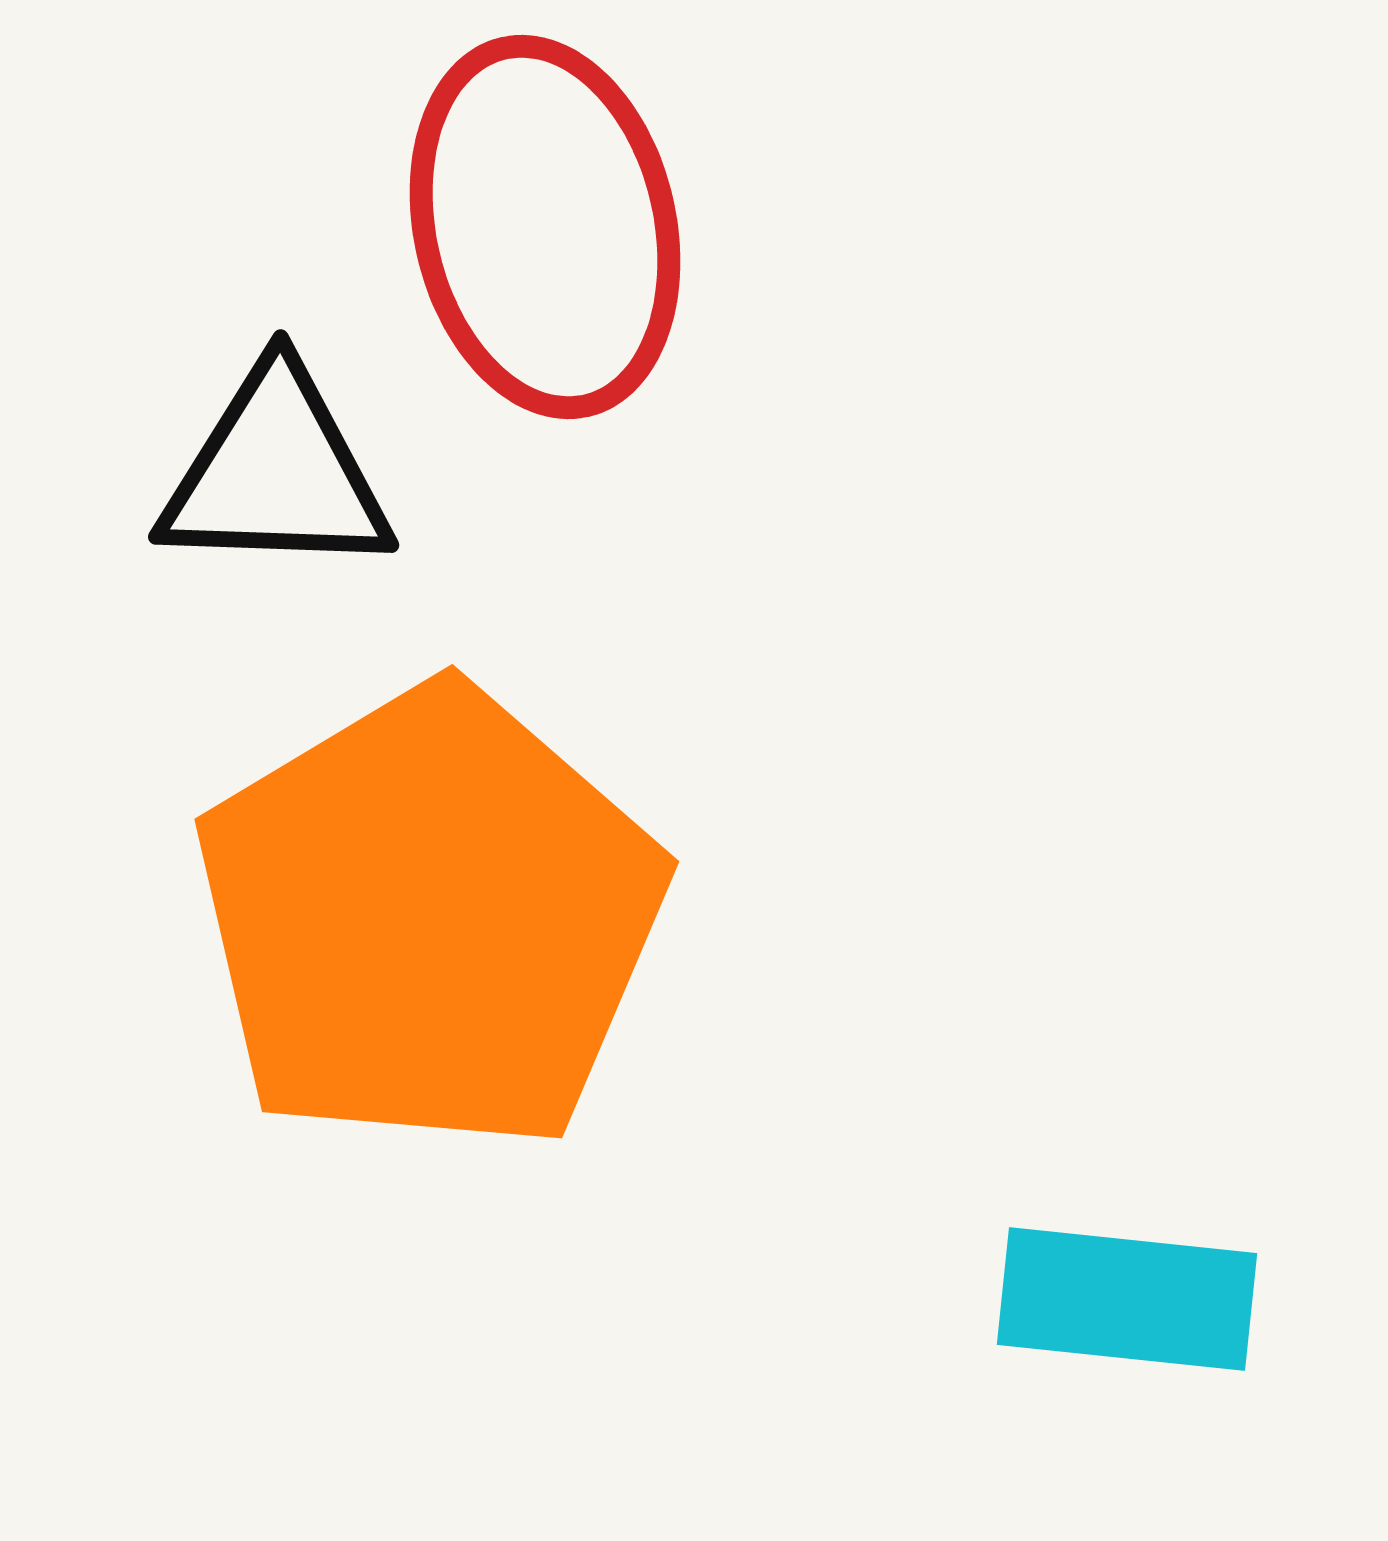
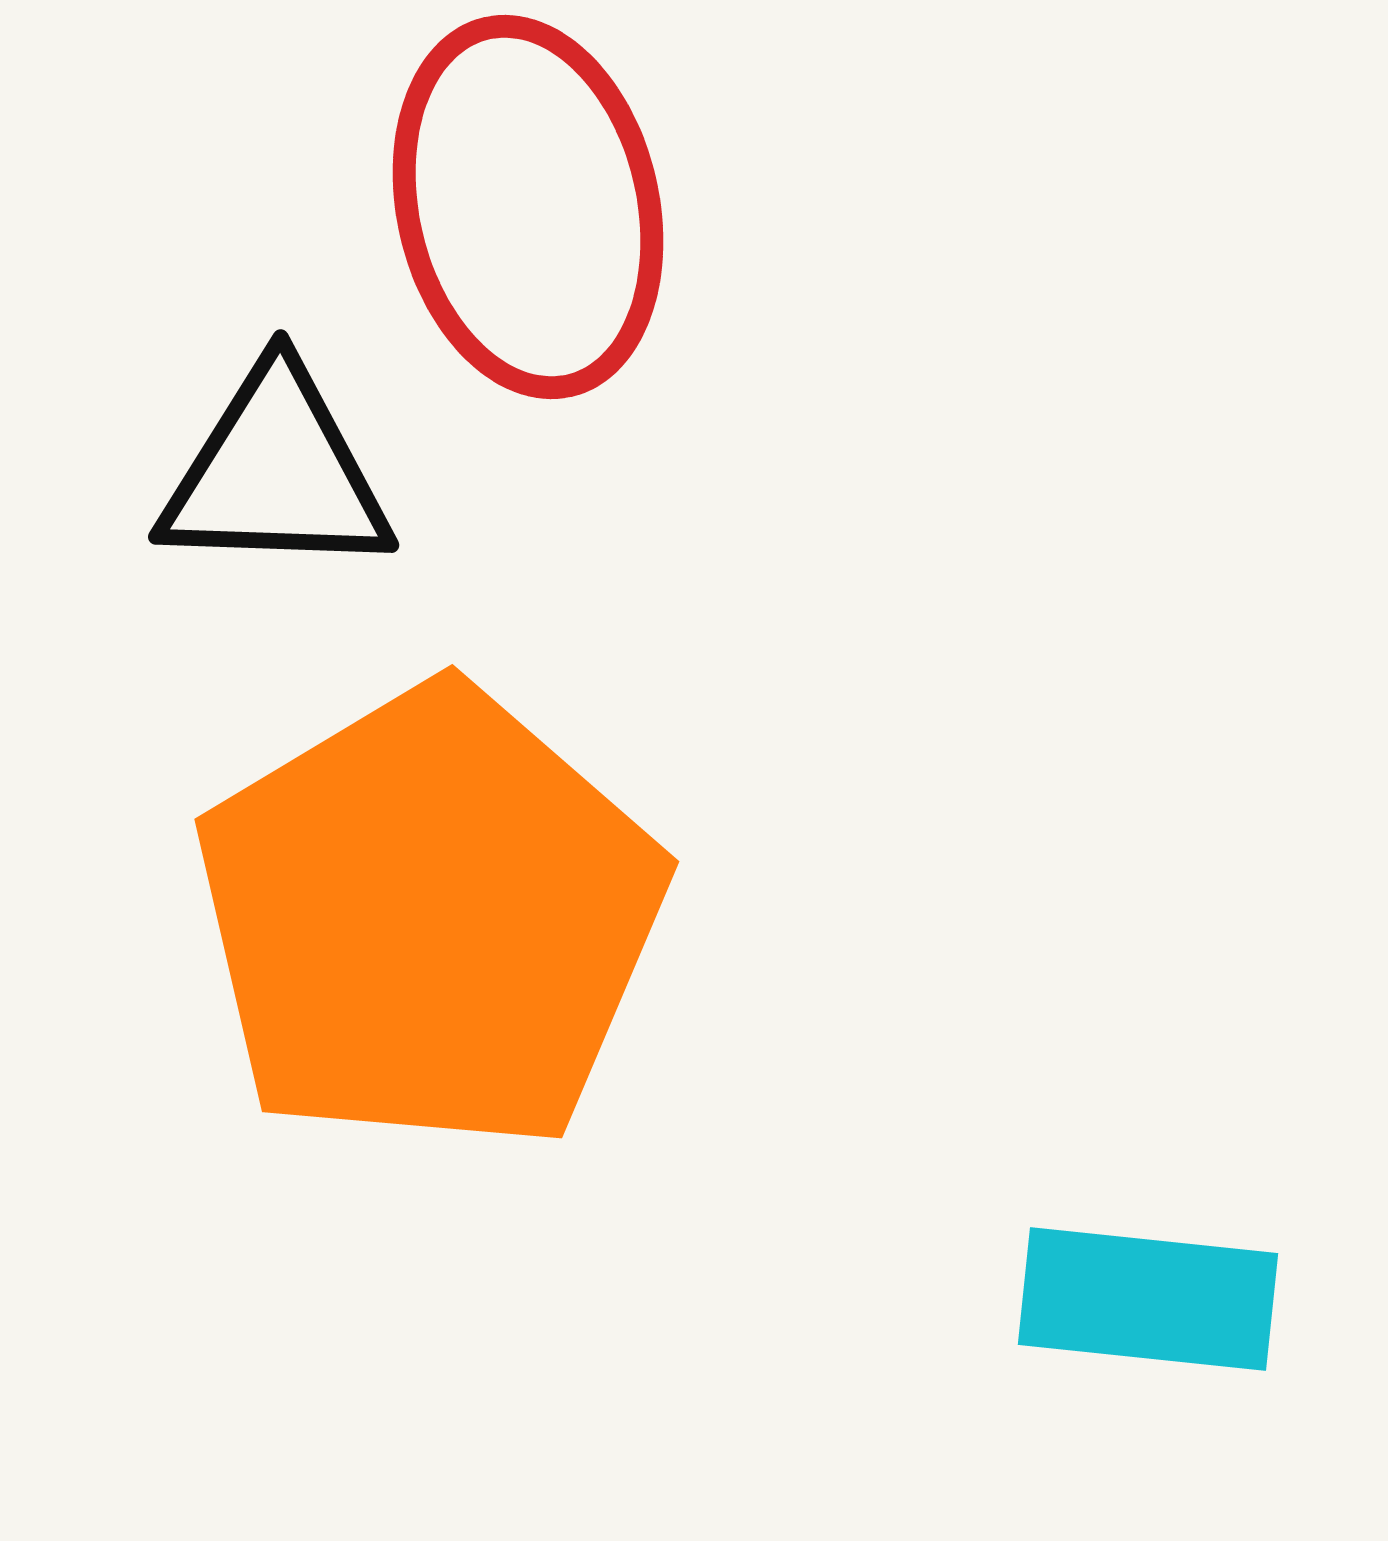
red ellipse: moved 17 px left, 20 px up
cyan rectangle: moved 21 px right
